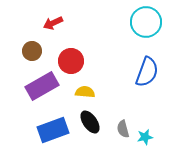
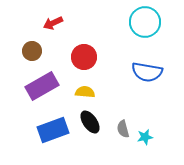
cyan circle: moved 1 px left
red circle: moved 13 px right, 4 px up
blue semicircle: rotated 80 degrees clockwise
